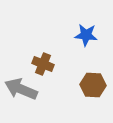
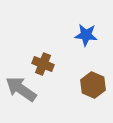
brown hexagon: rotated 20 degrees clockwise
gray arrow: rotated 12 degrees clockwise
